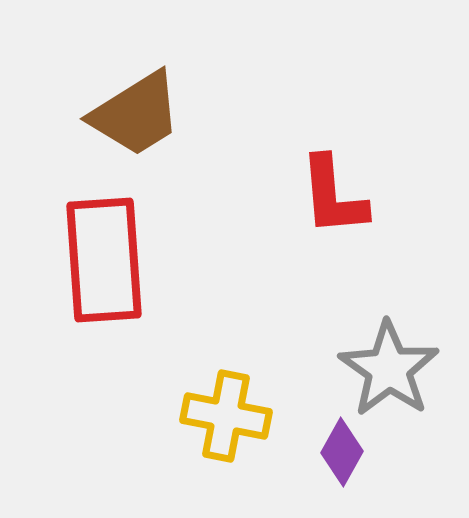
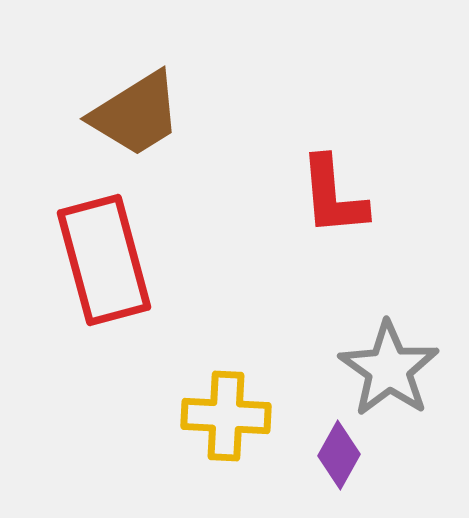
red rectangle: rotated 11 degrees counterclockwise
yellow cross: rotated 8 degrees counterclockwise
purple diamond: moved 3 px left, 3 px down
